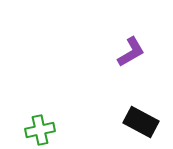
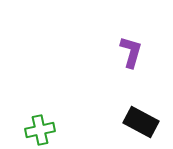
purple L-shape: rotated 44 degrees counterclockwise
